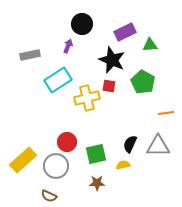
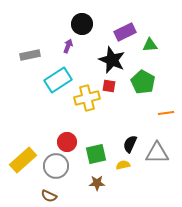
gray triangle: moved 1 px left, 7 px down
